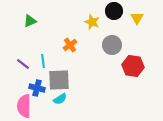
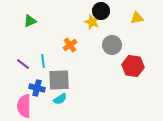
black circle: moved 13 px left
yellow triangle: rotated 48 degrees clockwise
